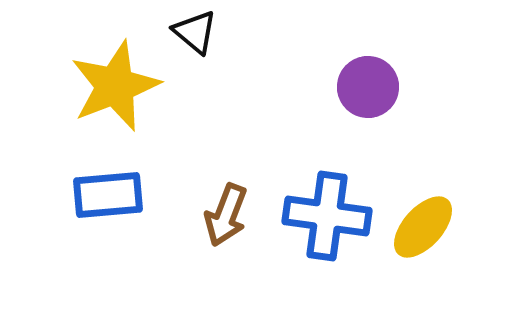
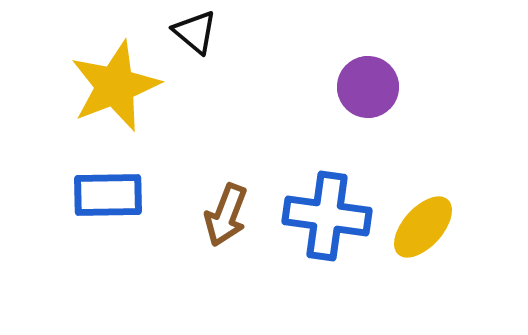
blue rectangle: rotated 4 degrees clockwise
